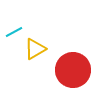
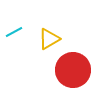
yellow triangle: moved 14 px right, 10 px up
